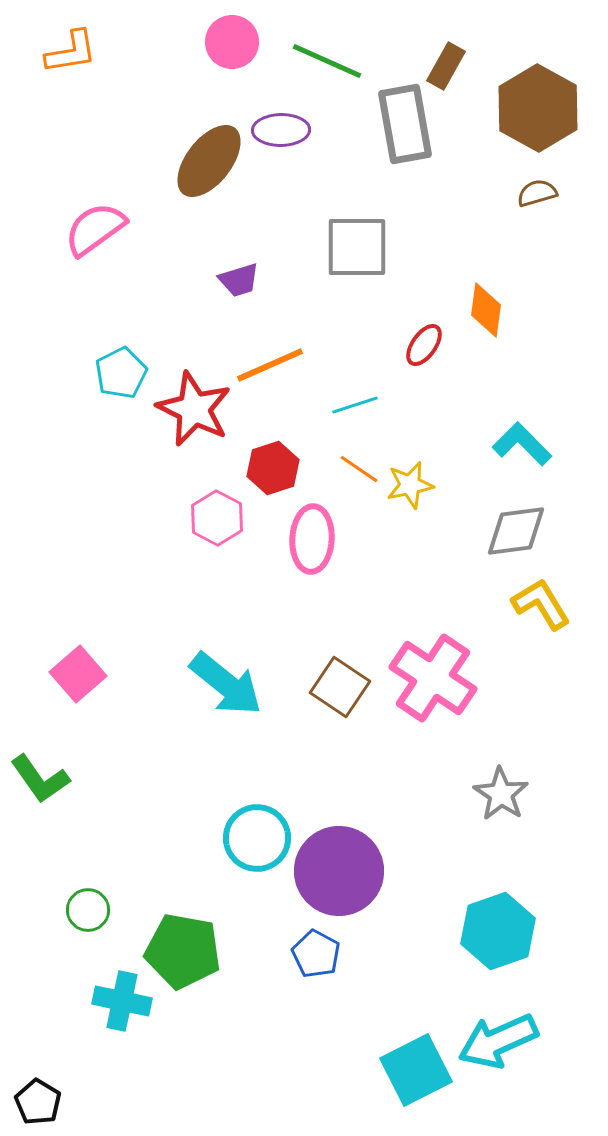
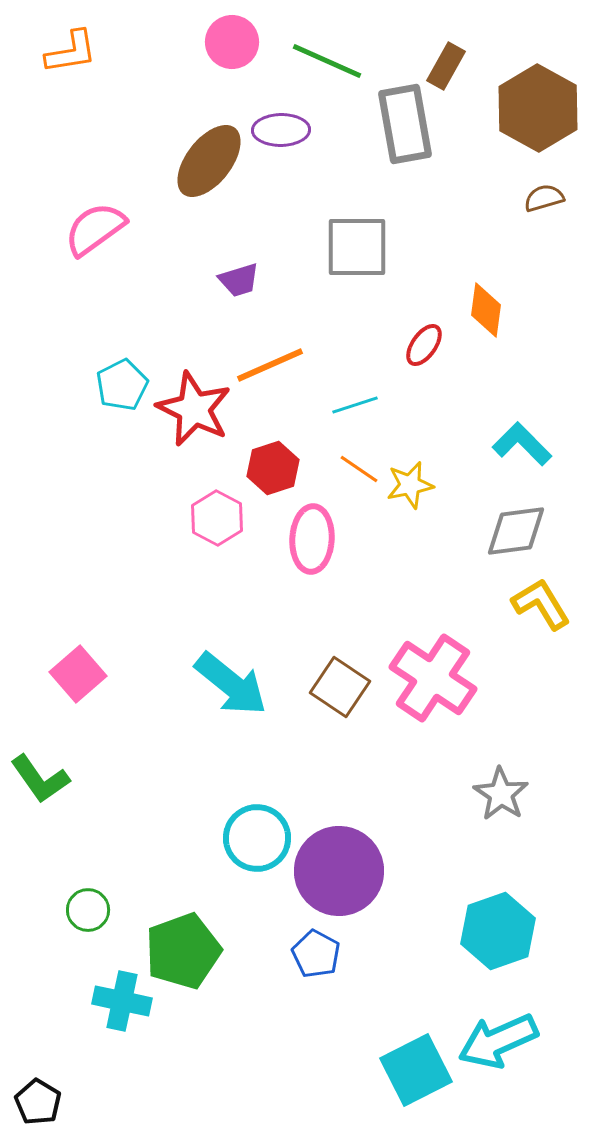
brown semicircle at (537, 193): moved 7 px right, 5 px down
cyan pentagon at (121, 373): moved 1 px right, 12 px down
cyan arrow at (226, 684): moved 5 px right
green pentagon at (183, 951): rotated 30 degrees counterclockwise
